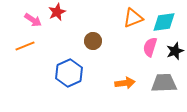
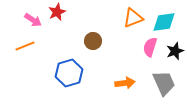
blue hexagon: rotated 8 degrees clockwise
gray trapezoid: rotated 68 degrees clockwise
